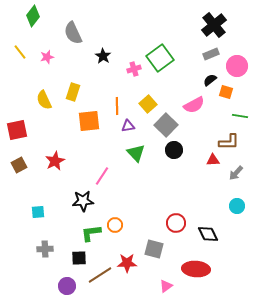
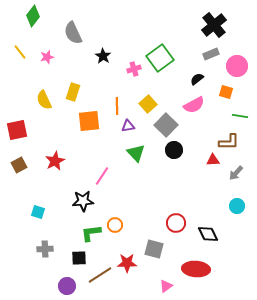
black semicircle at (210, 80): moved 13 px left, 1 px up
cyan square at (38, 212): rotated 24 degrees clockwise
